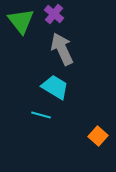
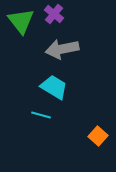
gray arrow: rotated 76 degrees counterclockwise
cyan trapezoid: moved 1 px left
